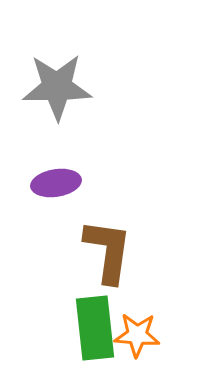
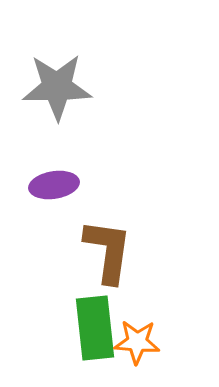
purple ellipse: moved 2 px left, 2 px down
orange star: moved 7 px down
